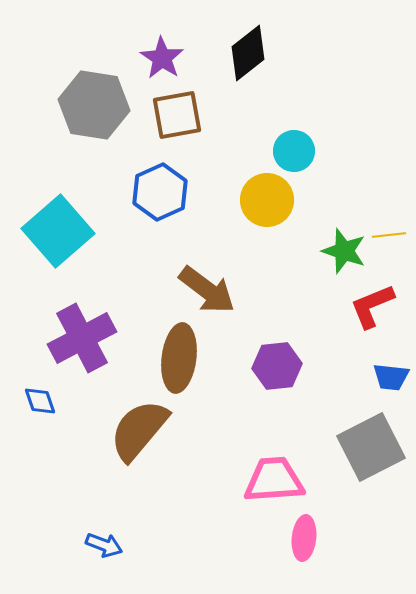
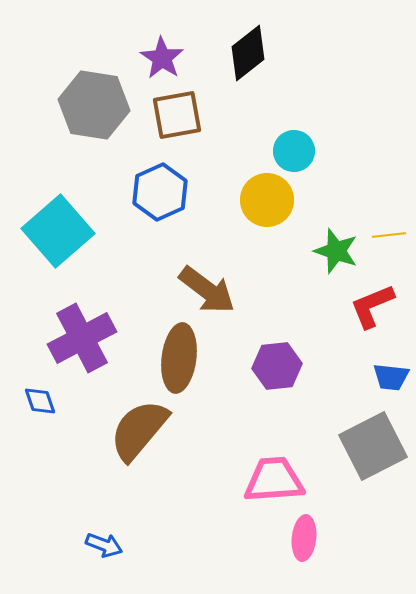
green star: moved 8 px left
gray square: moved 2 px right, 1 px up
